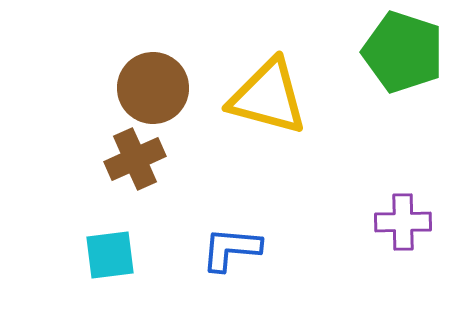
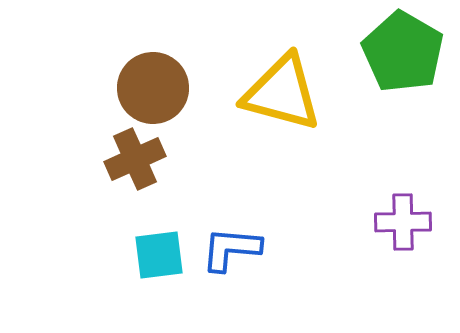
green pentagon: rotated 12 degrees clockwise
yellow triangle: moved 14 px right, 4 px up
cyan square: moved 49 px right
